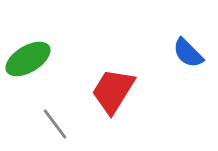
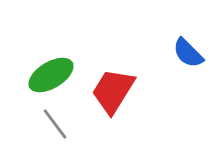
green ellipse: moved 23 px right, 16 px down
